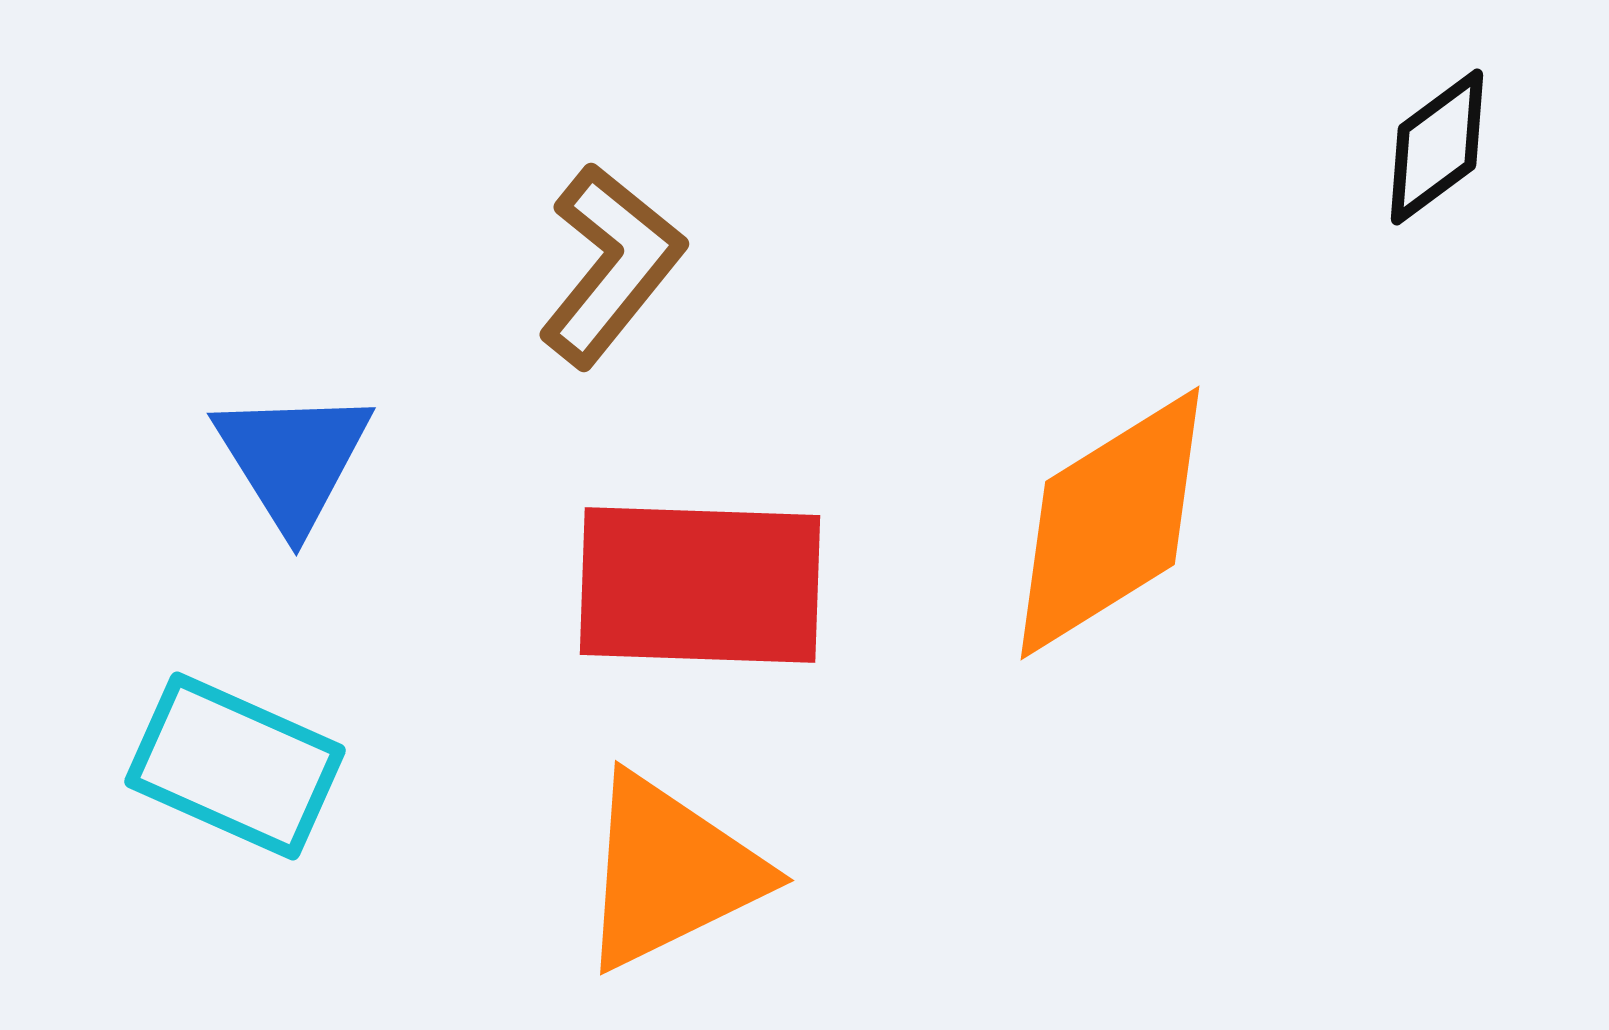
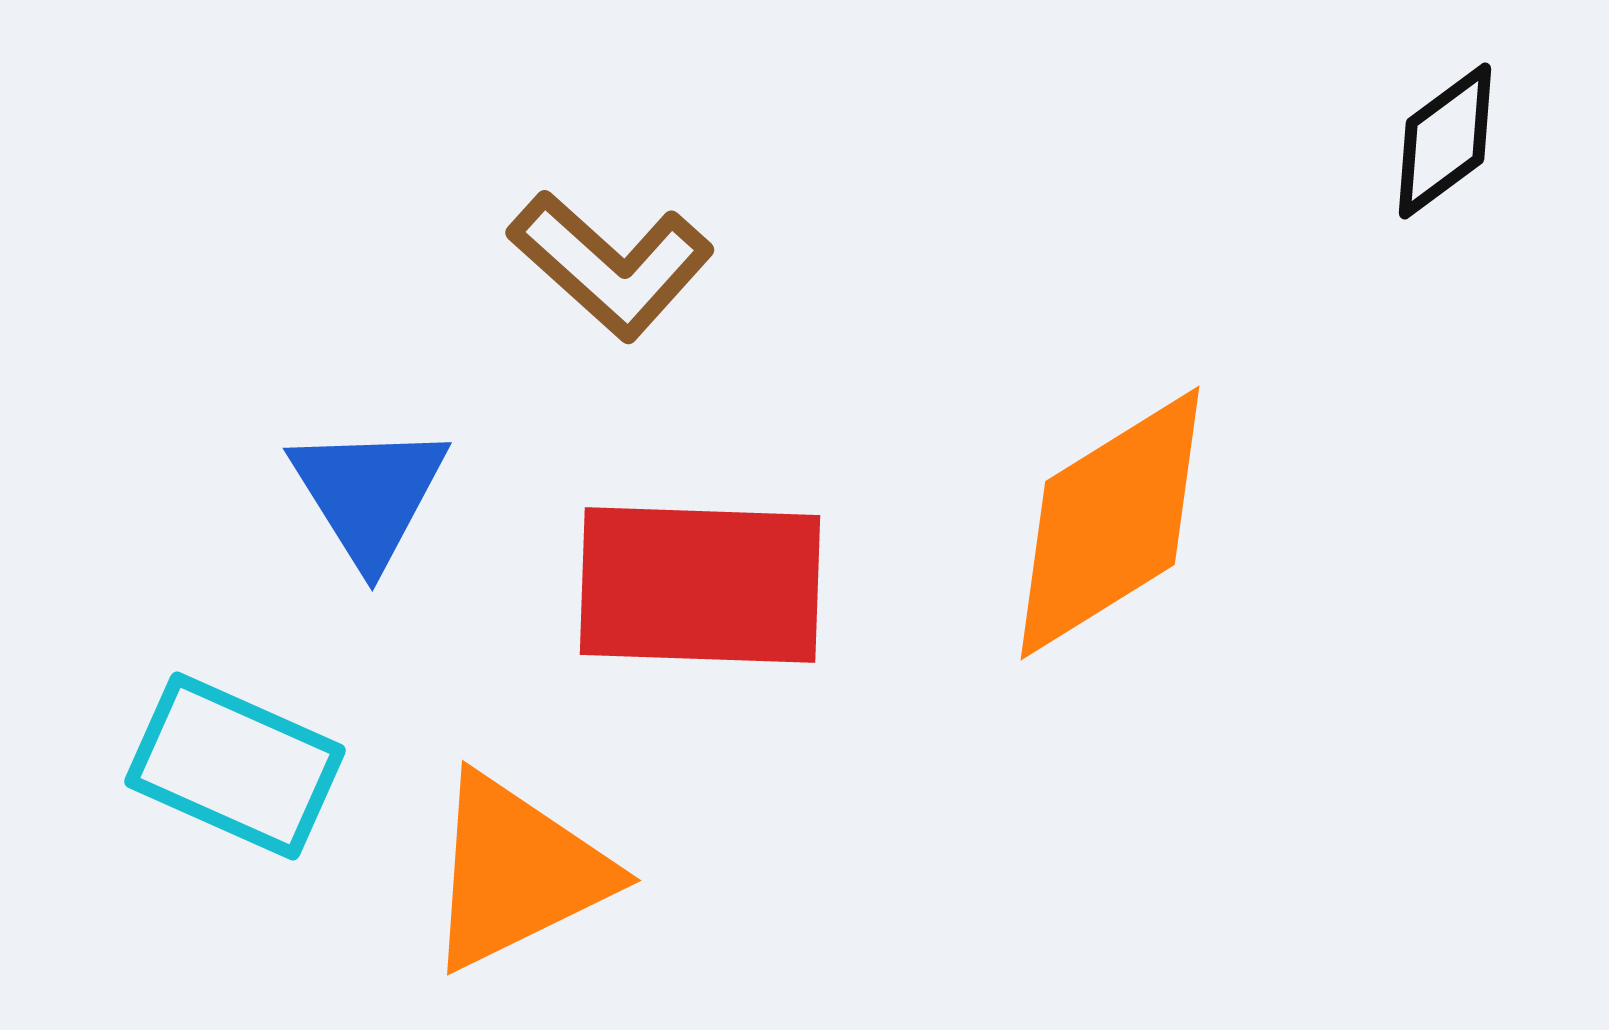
black diamond: moved 8 px right, 6 px up
brown L-shape: rotated 93 degrees clockwise
blue triangle: moved 76 px right, 35 px down
orange triangle: moved 153 px left
